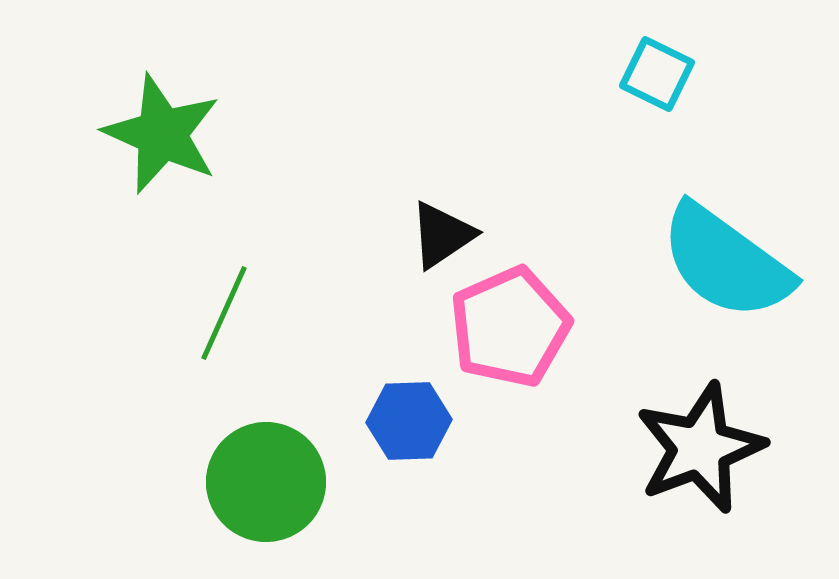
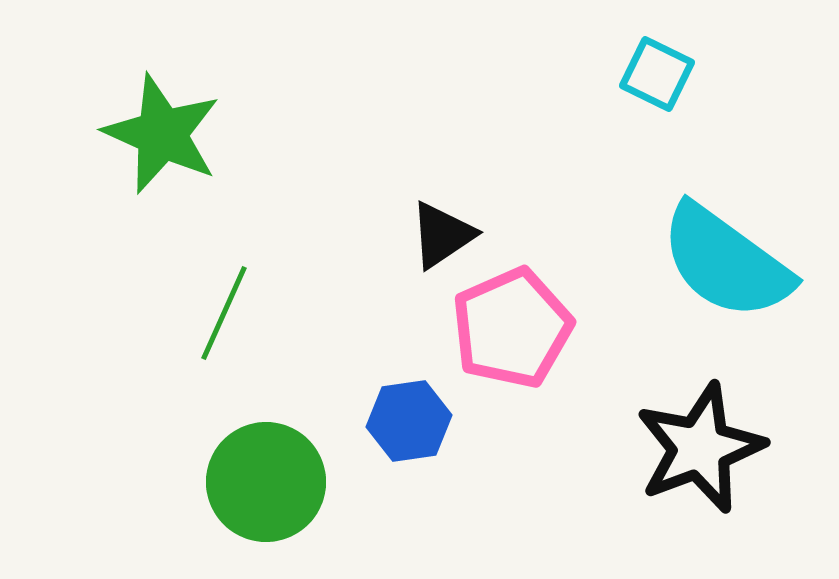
pink pentagon: moved 2 px right, 1 px down
blue hexagon: rotated 6 degrees counterclockwise
